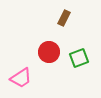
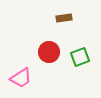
brown rectangle: rotated 56 degrees clockwise
green square: moved 1 px right, 1 px up
